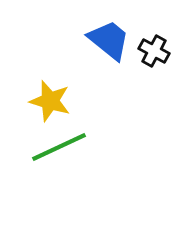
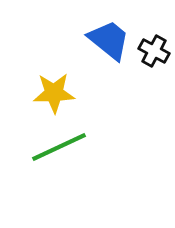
yellow star: moved 4 px right, 8 px up; rotated 18 degrees counterclockwise
